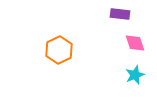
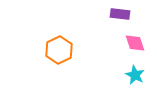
cyan star: rotated 24 degrees counterclockwise
